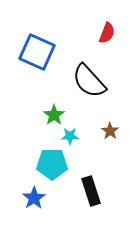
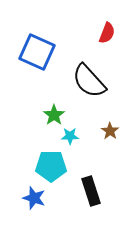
cyan pentagon: moved 1 px left, 2 px down
blue star: rotated 20 degrees counterclockwise
